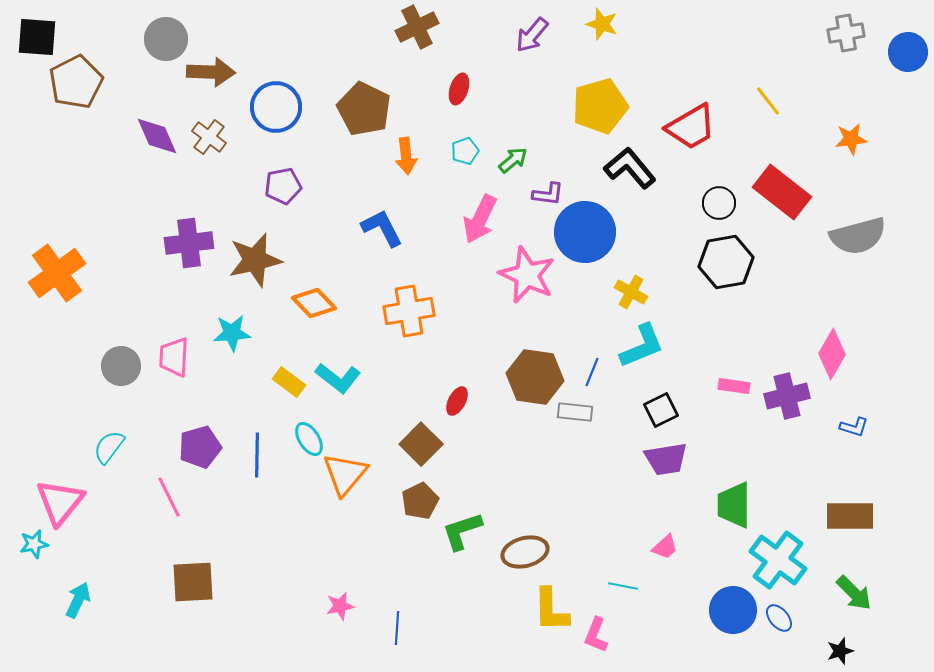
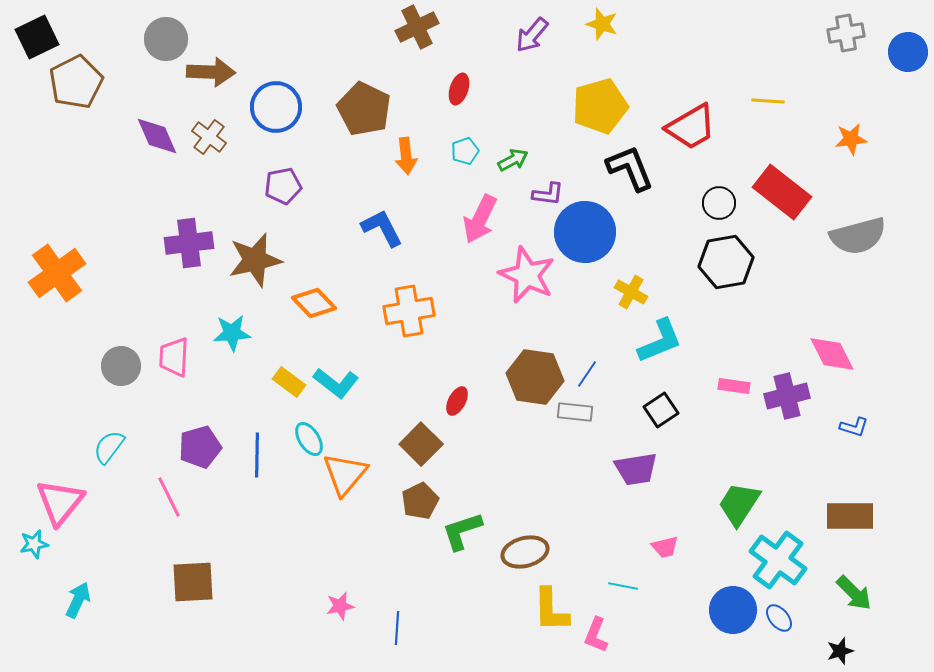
black square at (37, 37): rotated 30 degrees counterclockwise
yellow line at (768, 101): rotated 48 degrees counterclockwise
green arrow at (513, 160): rotated 12 degrees clockwise
black L-shape at (630, 168): rotated 18 degrees clockwise
cyan L-shape at (642, 346): moved 18 px right, 5 px up
pink diamond at (832, 354): rotated 57 degrees counterclockwise
blue line at (592, 372): moved 5 px left, 2 px down; rotated 12 degrees clockwise
cyan L-shape at (338, 378): moved 2 px left, 5 px down
black square at (661, 410): rotated 8 degrees counterclockwise
purple trapezoid at (666, 459): moved 30 px left, 10 px down
green trapezoid at (734, 505): moved 5 px right, 1 px up; rotated 33 degrees clockwise
pink trapezoid at (665, 547): rotated 28 degrees clockwise
